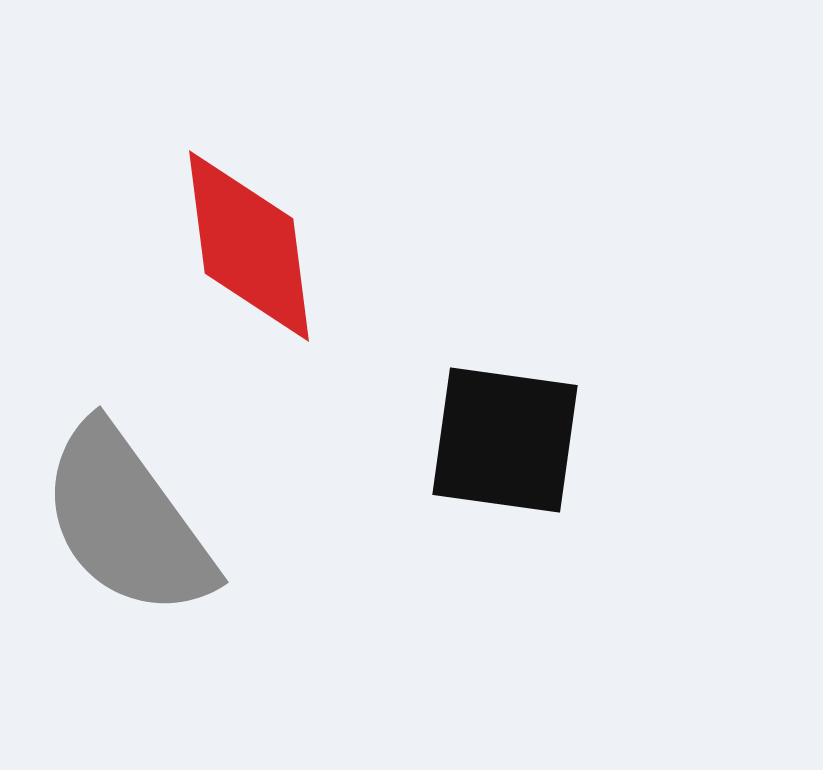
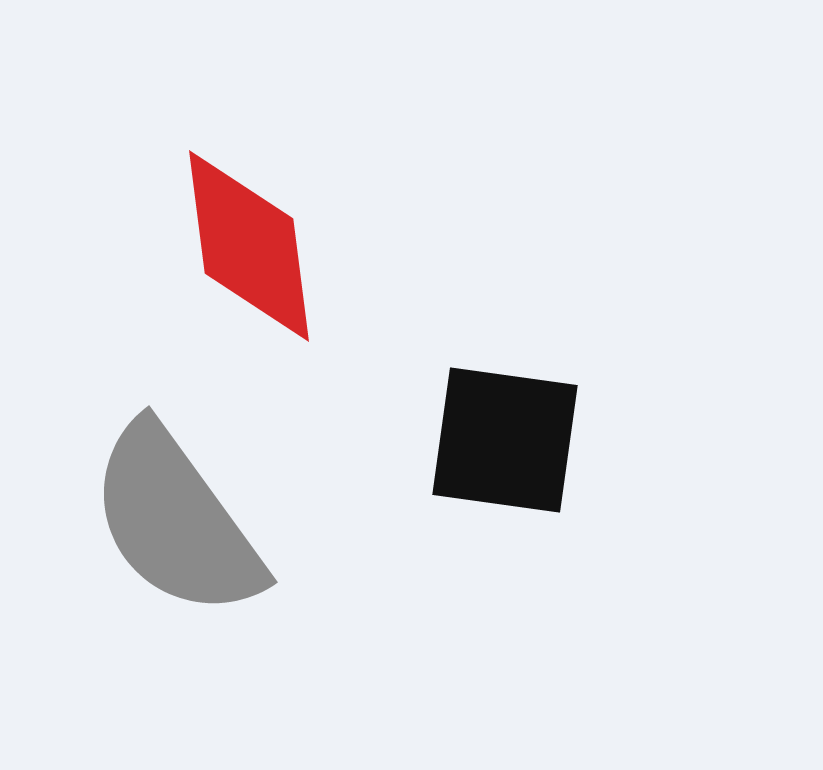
gray semicircle: moved 49 px right
